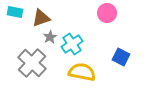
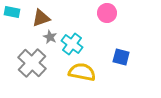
cyan rectangle: moved 3 px left
gray star: rotated 16 degrees counterclockwise
cyan cross: rotated 20 degrees counterclockwise
blue square: rotated 12 degrees counterclockwise
